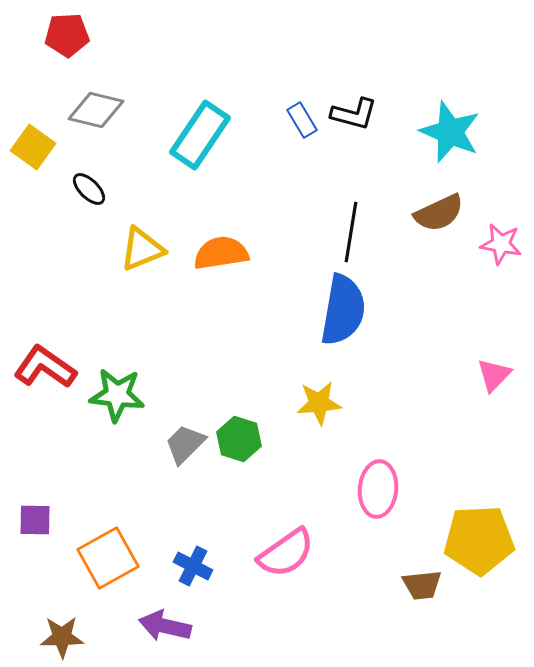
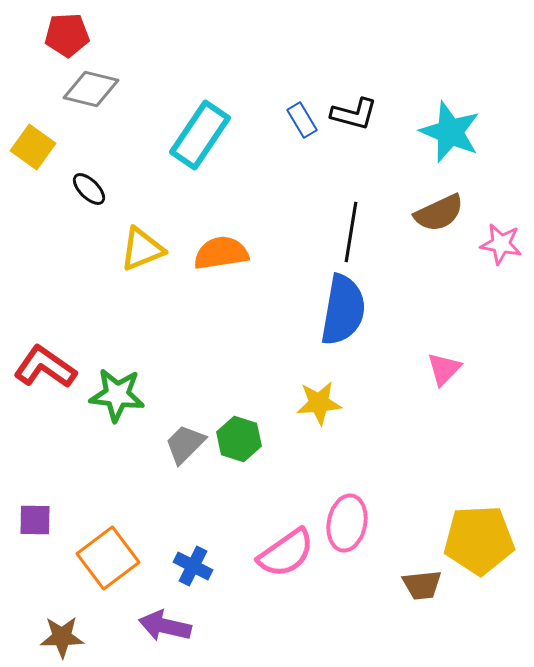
gray diamond: moved 5 px left, 21 px up
pink triangle: moved 50 px left, 6 px up
pink ellipse: moved 31 px left, 34 px down; rotated 6 degrees clockwise
orange square: rotated 8 degrees counterclockwise
